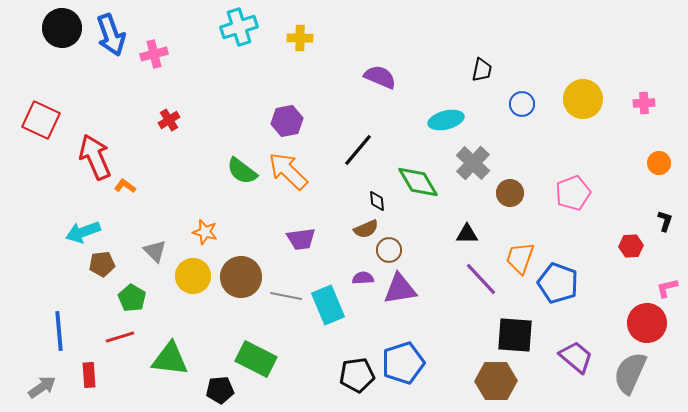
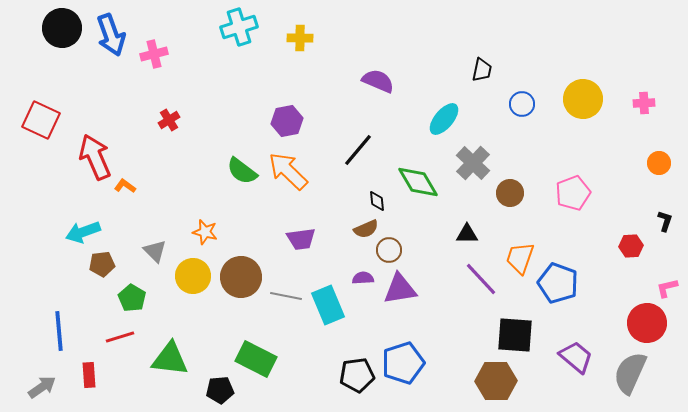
purple semicircle at (380, 77): moved 2 px left, 4 px down
cyan ellipse at (446, 120): moved 2 px left, 1 px up; rotated 36 degrees counterclockwise
